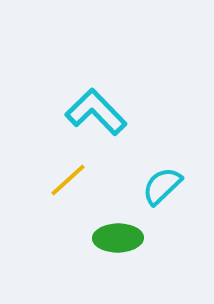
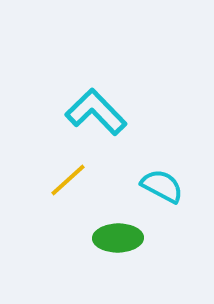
cyan semicircle: rotated 72 degrees clockwise
